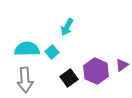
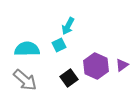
cyan arrow: moved 1 px right, 1 px up
cyan square: moved 7 px right, 7 px up; rotated 16 degrees clockwise
purple hexagon: moved 5 px up
gray arrow: rotated 45 degrees counterclockwise
